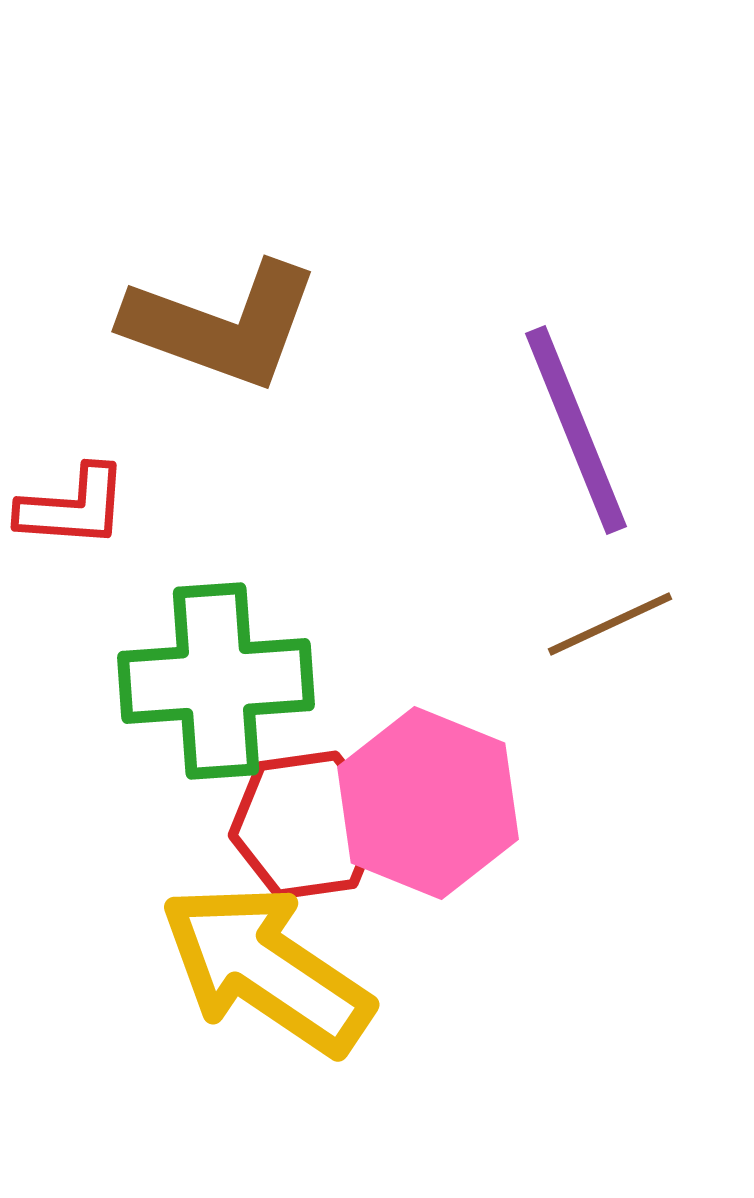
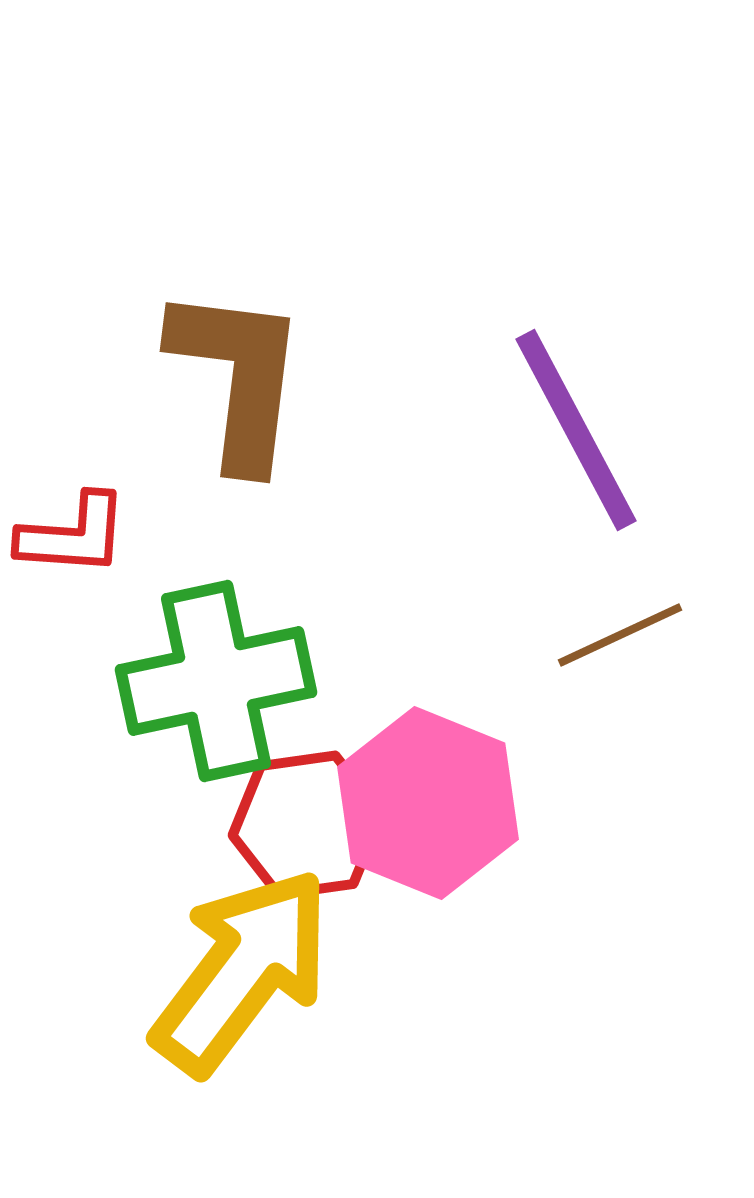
brown L-shape: moved 16 px right, 52 px down; rotated 103 degrees counterclockwise
purple line: rotated 6 degrees counterclockwise
red L-shape: moved 28 px down
brown line: moved 10 px right, 11 px down
green cross: rotated 8 degrees counterclockwise
yellow arrow: moved 24 px left, 2 px down; rotated 93 degrees clockwise
